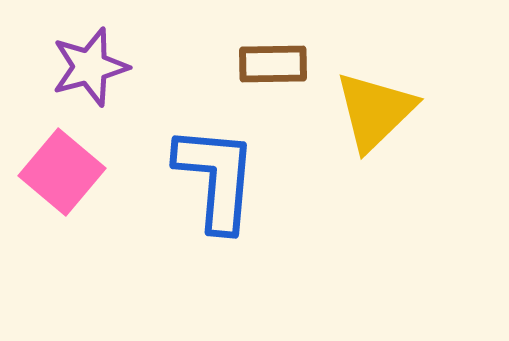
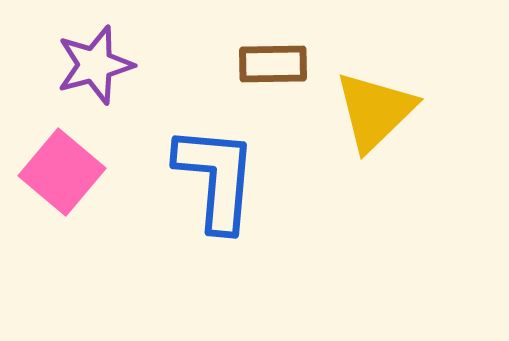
purple star: moved 5 px right, 2 px up
